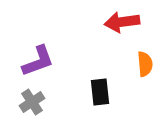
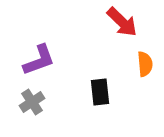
red arrow: rotated 128 degrees counterclockwise
purple L-shape: moved 1 px right, 1 px up
